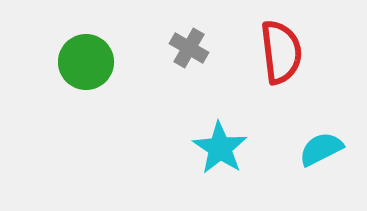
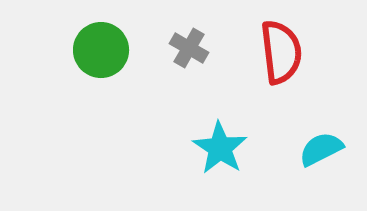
green circle: moved 15 px right, 12 px up
